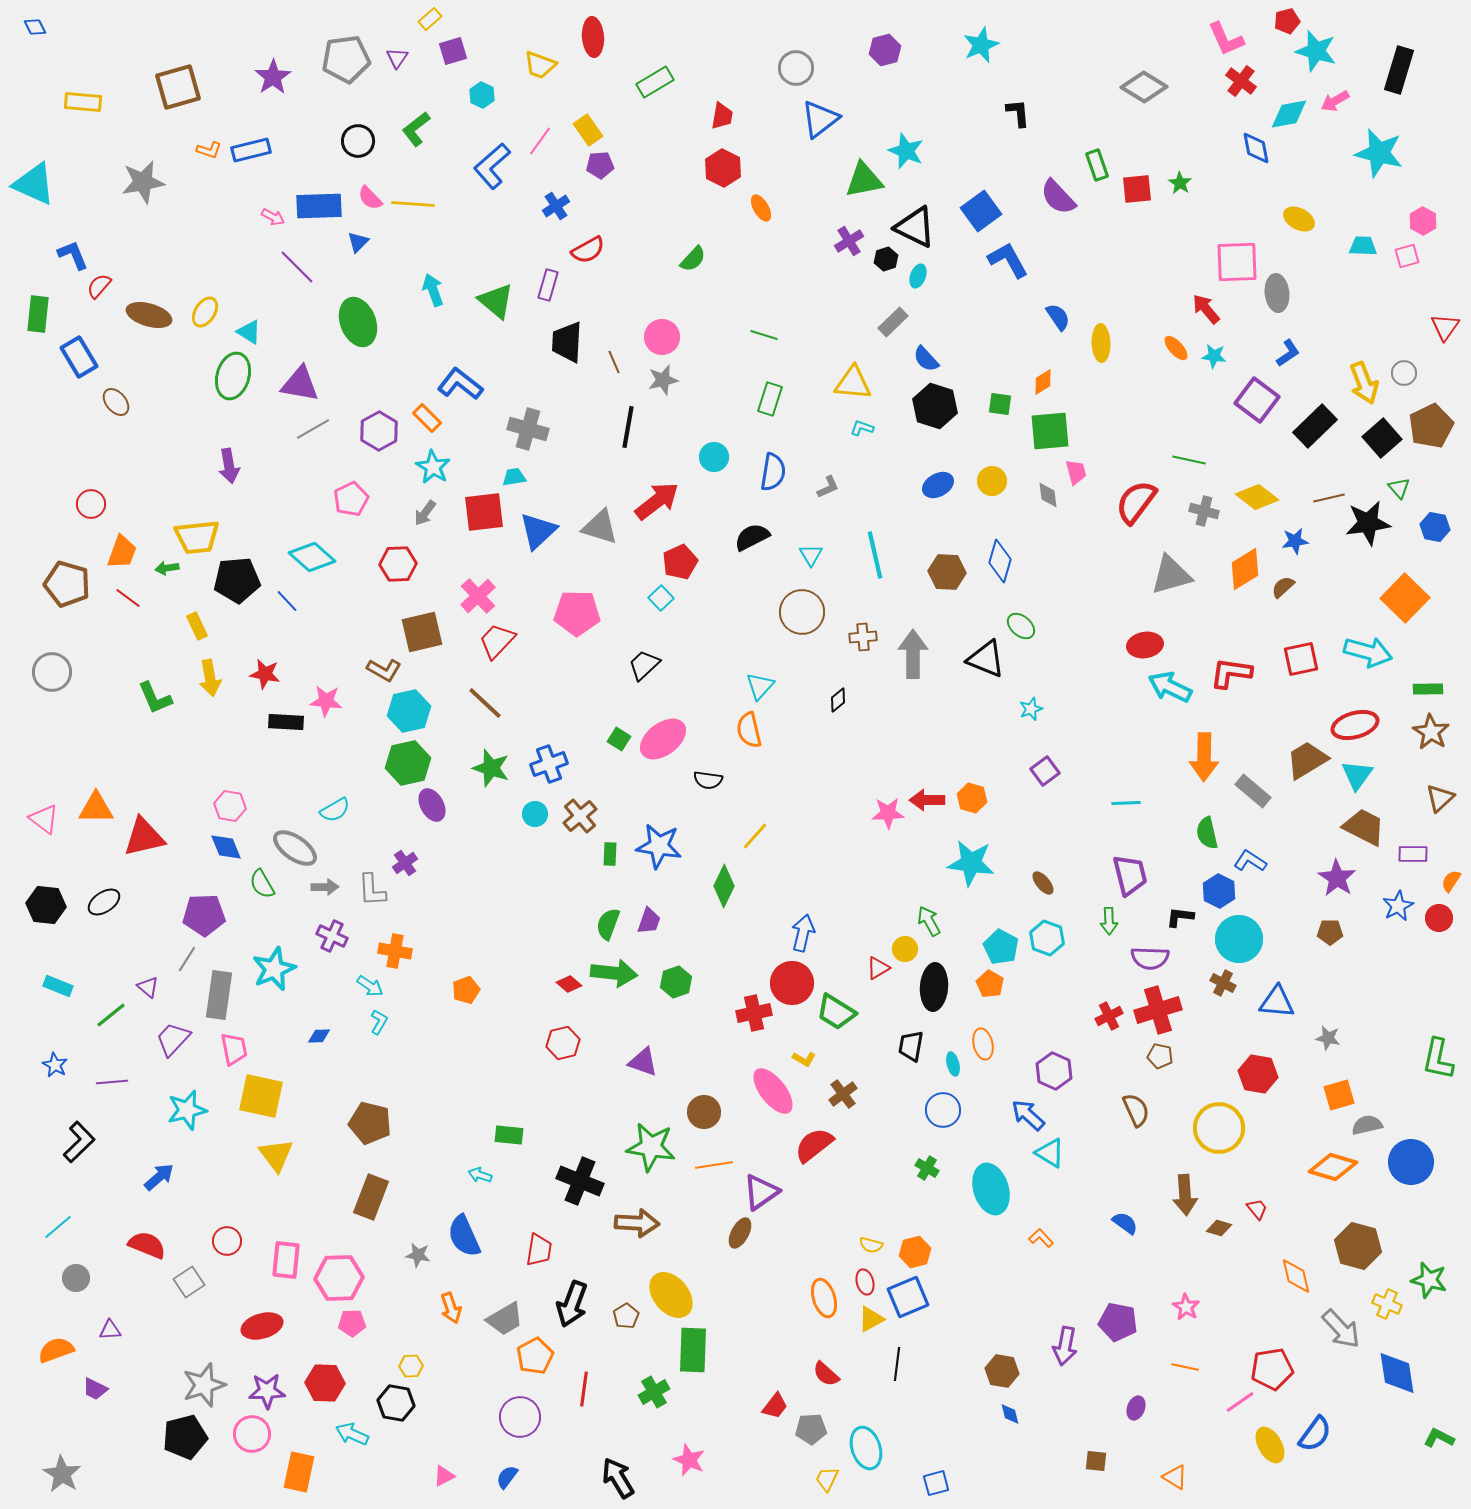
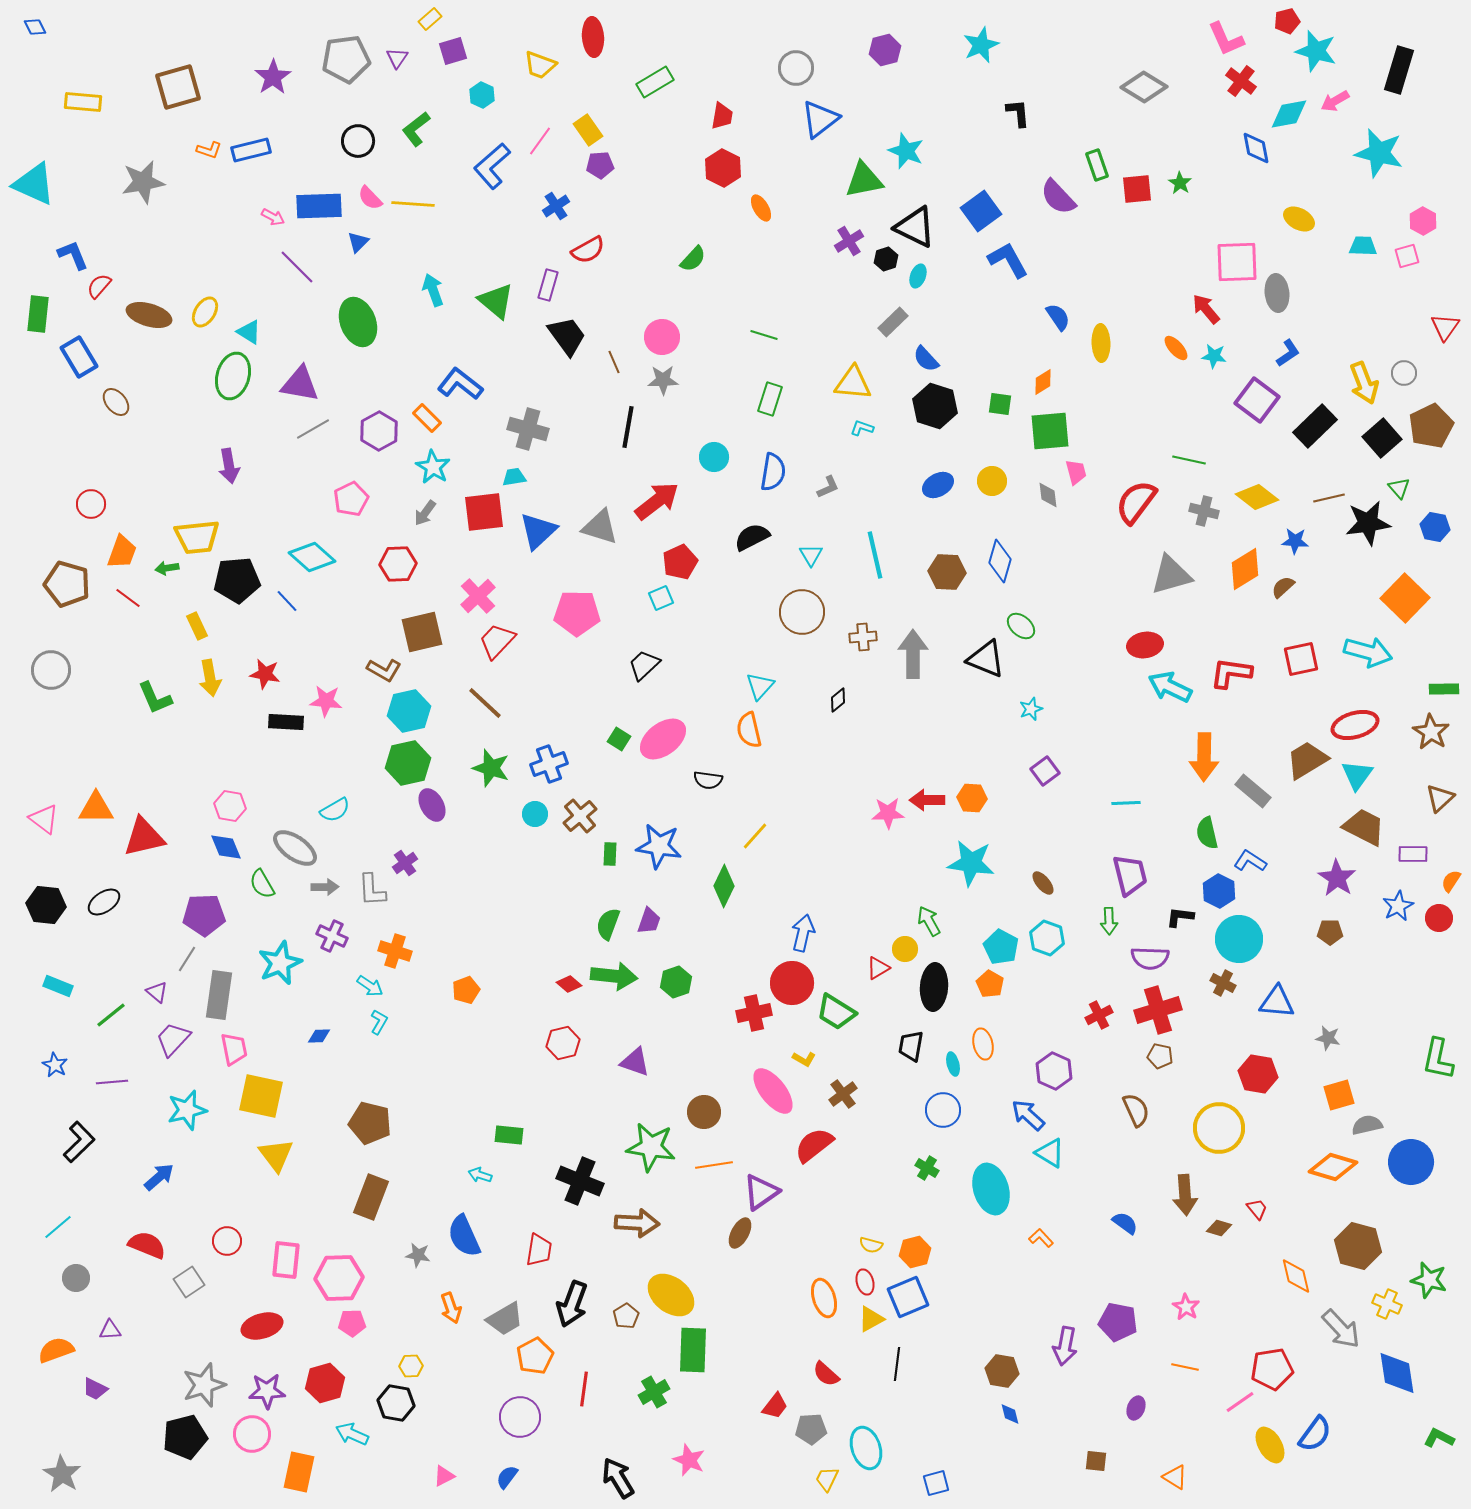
black trapezoid at (567, 342): moved 6 px up; rotated 141 degrees clockwise
gray star at (663, 380): rotated 12 degrees clockwise
blue star at (1295, 541): rotated 12 degrees clockwise
cyan square at (661, 598): rotated 20 degrees clockwise
gray circle at (52, 672): moved 1 px left, 2 px up
green rectangle at (1428, 689): moved 16 px right
orange hexagon at (972, 798): rotated 12 degrees counterclockwise
orange cross at (395, 951): rotated 8 degrees clockwise
cyan star at (274, 969): moved 6 px right, 6 px up
green arrow at (614, 973): moved 3 px down
purple triangle at (148, 987): moved 9 px right, 5 px down
red cross at (1109, 1016): moved 10 px left, 1 px up
purple triangle at (643, 1062): moved 8 px left
yellow ellipse at (671, 1295): rotated 12 degrees counterclockwise
red hexagon at (325, 1383): rotated 18 degrees counterclockwise
